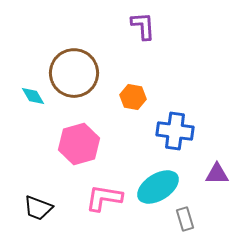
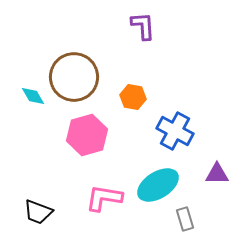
brown circle: moved 4 px down
blue cross: rotated 21 degrees clockwise
pink hexagon: moved 8 px right, 9 px up
cyan ellipse: moved 2 px up
black trapezoid: moved 4 px down
